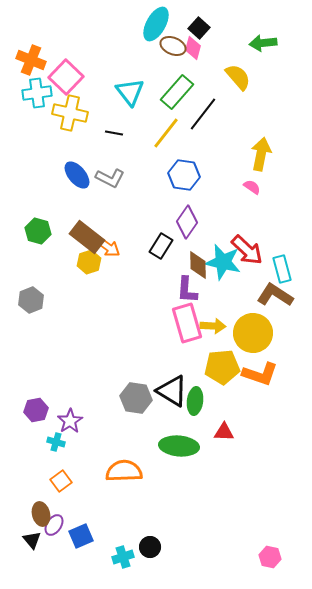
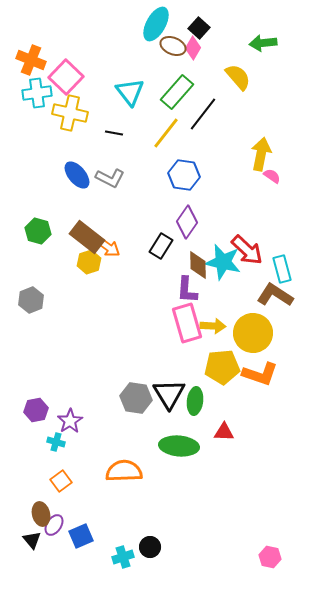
pink diamond at (193, 48): rotated 15 degrees clockwise
pink semicircle at (252, 187): moved 20 px right, 11 px up
black triangle at (172, 391): moved 3 px left, 3 px down; rotated 28 degrees clockwise
